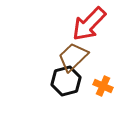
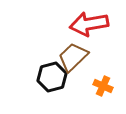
red arrow: rotated 36 degrees clockwise
black hexagon: moved 14 px left, 4 px up
